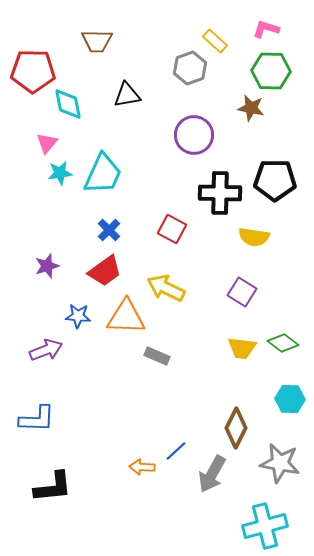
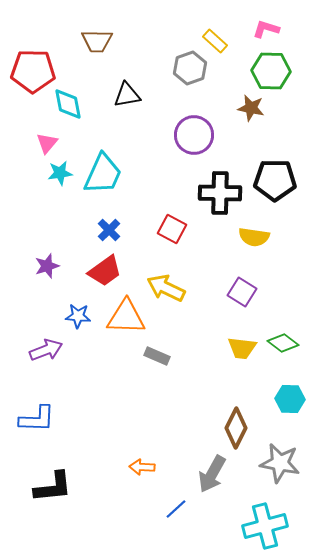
blue line: moved 58 px down
